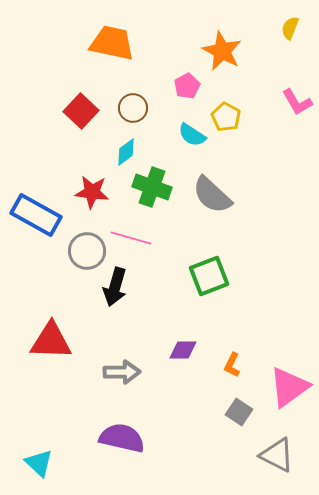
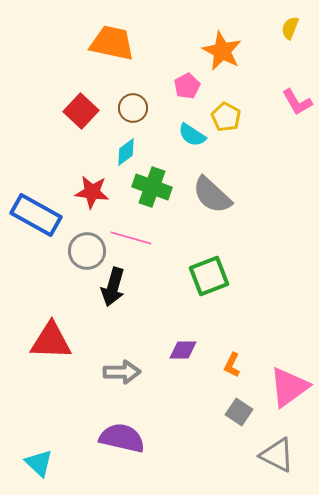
black arrow: moved 2 px left
